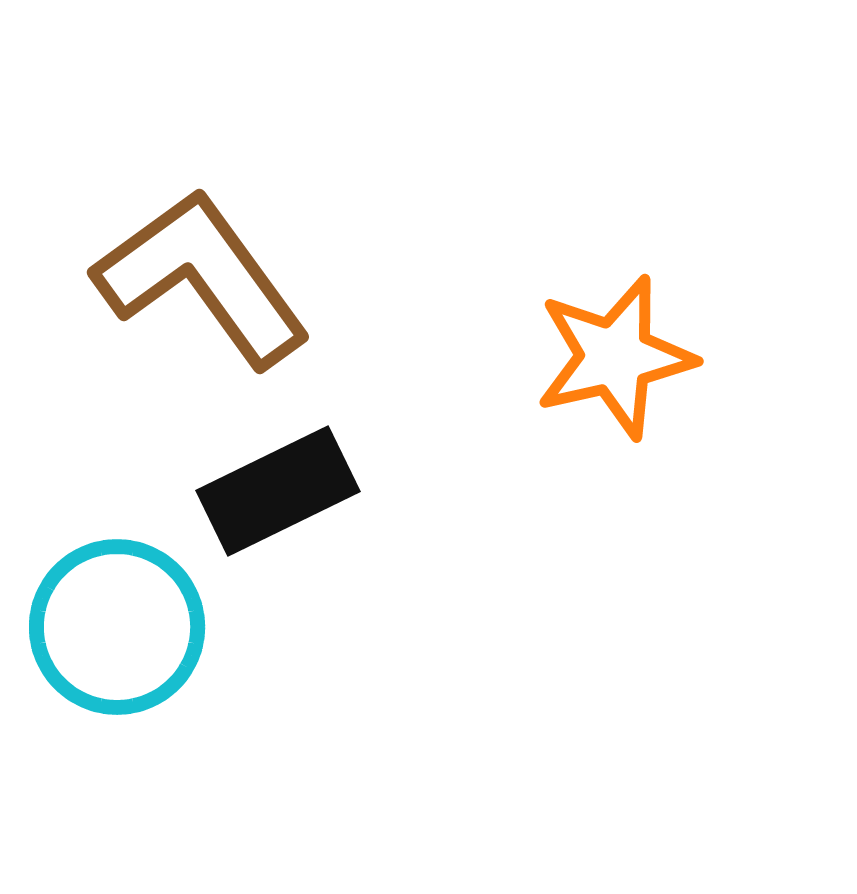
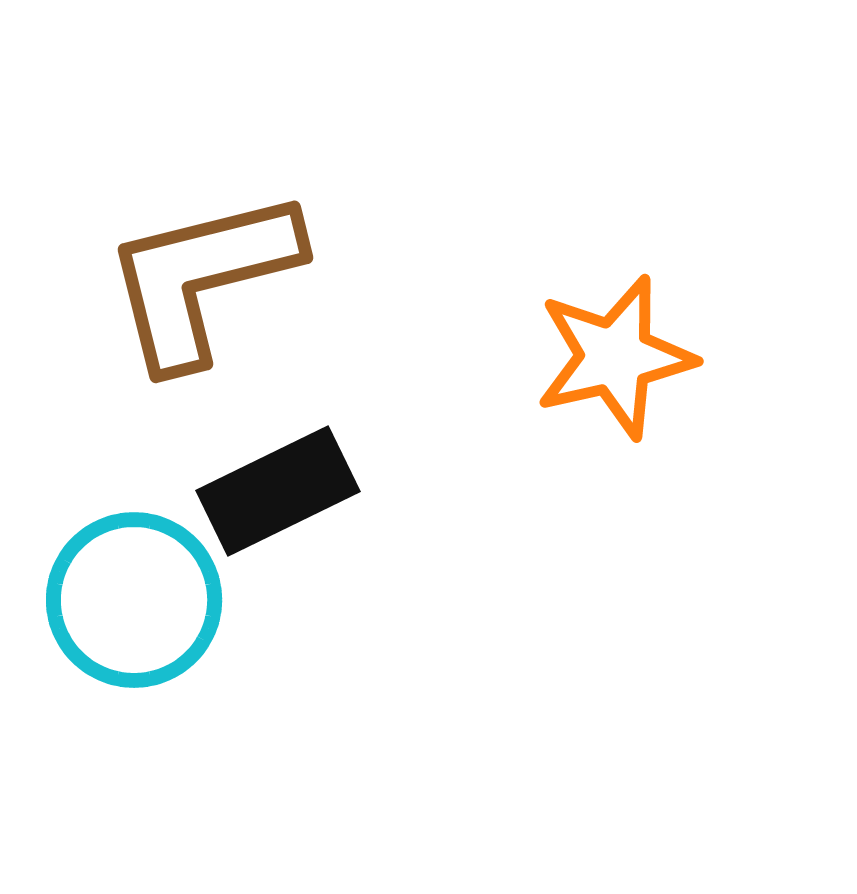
brown L-shape: rotated 68 degrees counterclockwise
cyan circle: moved 17 px right, 27 px up
